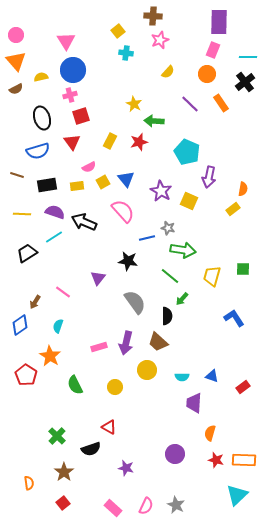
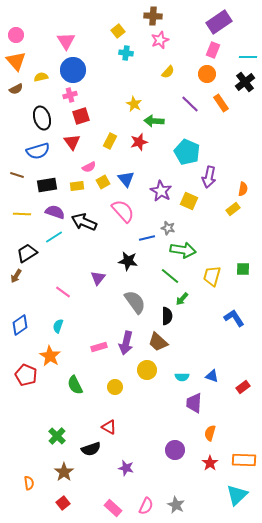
purple rectangle at (219, 22): rotated 55 degrees clockwise
brown arrow at (35, 302): moved 19 px left, 26 px up
red pentagon at (26, 375): rotated 10 degrees counterclockwise
purple circle at (175, 454): moved 4 px up
red star at (216, 460): moved 6 px left, 3 px down; rotated 21 degrees clockwise
